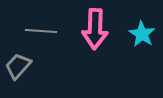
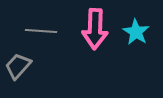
cyan star: moved 6 px left, 2 px up
